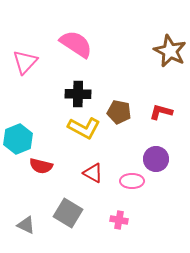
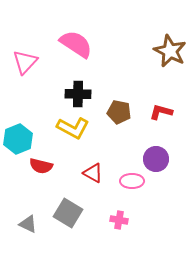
yellow L-shape: moved 11 px left
gray triangle: moved 2 px right, 1 px up
